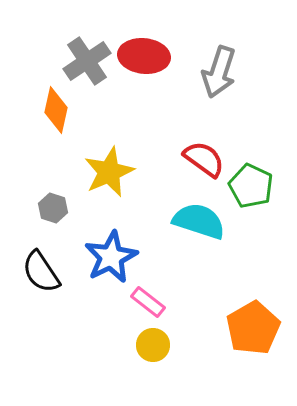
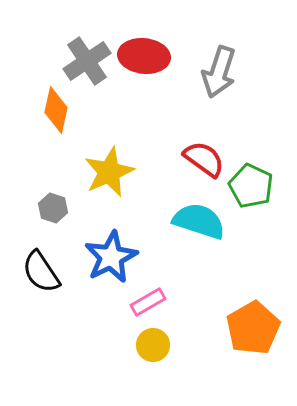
pink rectangle: rotated 68 degrees counterclockwise
